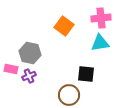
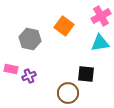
pink cross: moved 2 px up; rotated 24 degrees counterclockwise
gray hexagon: moved 14 px up
brown circle: moved 1 px left, 2 px up
